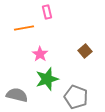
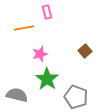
pink star: rotated 21 degrees clockwise
green star: rotated 20 degrees counterclockwise
